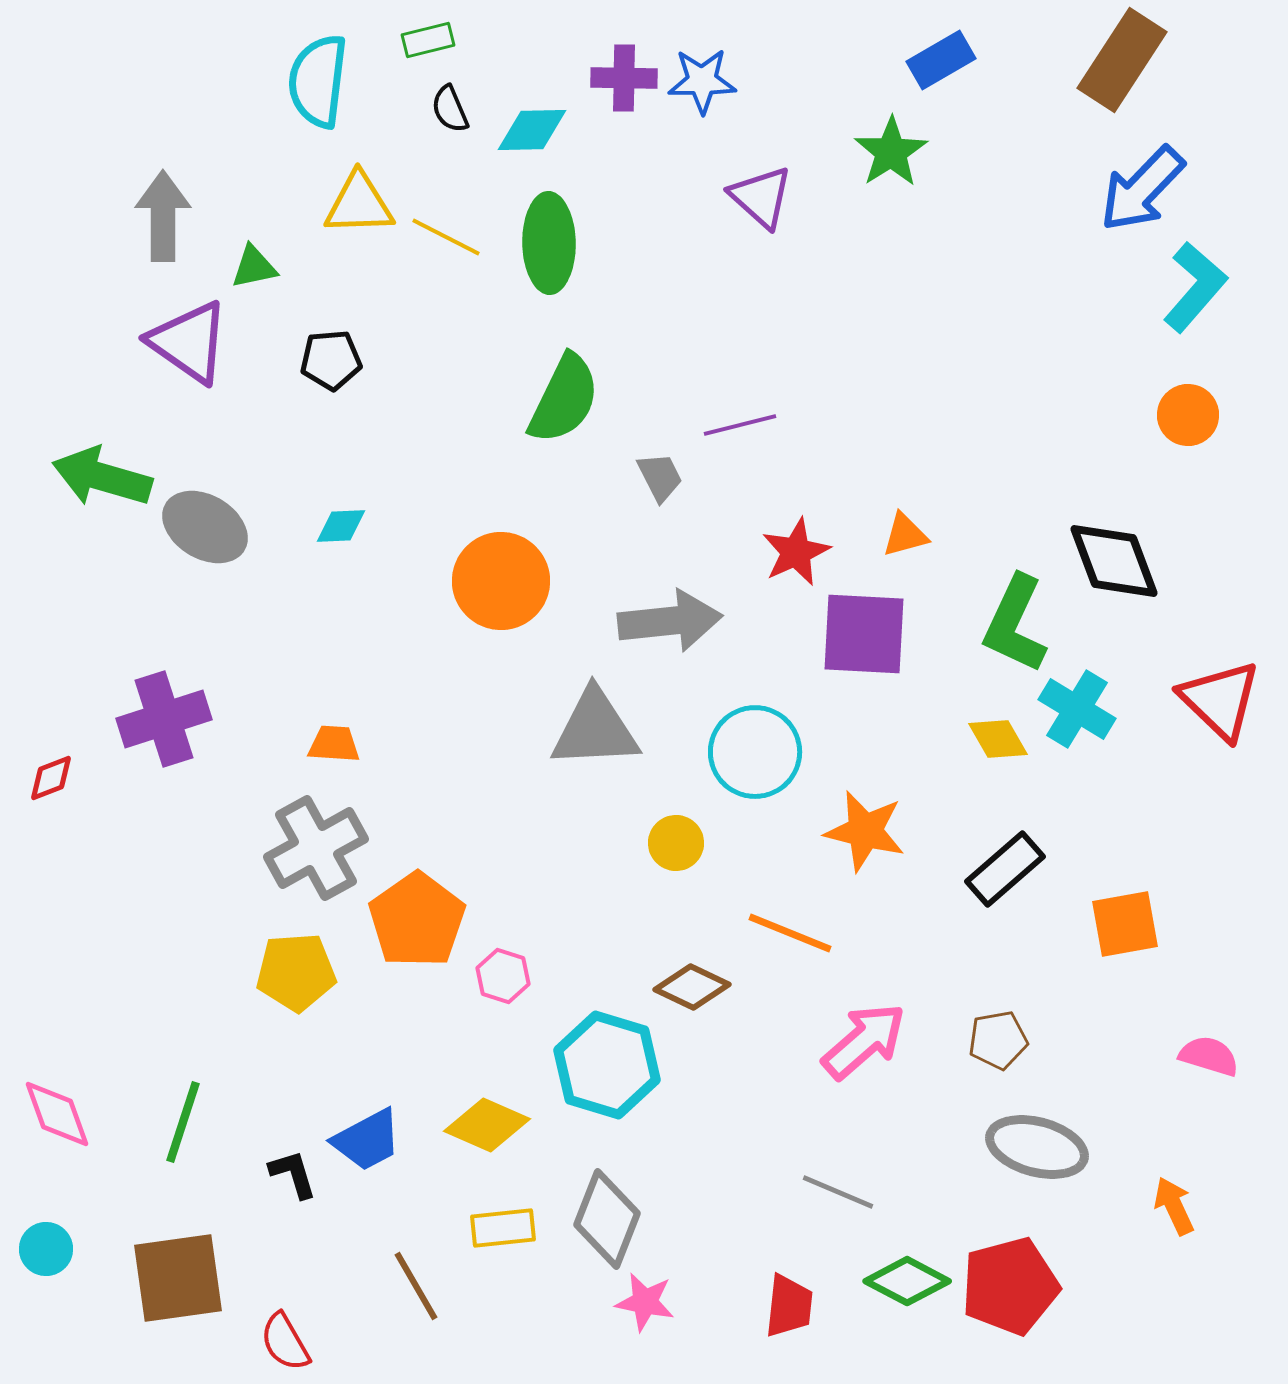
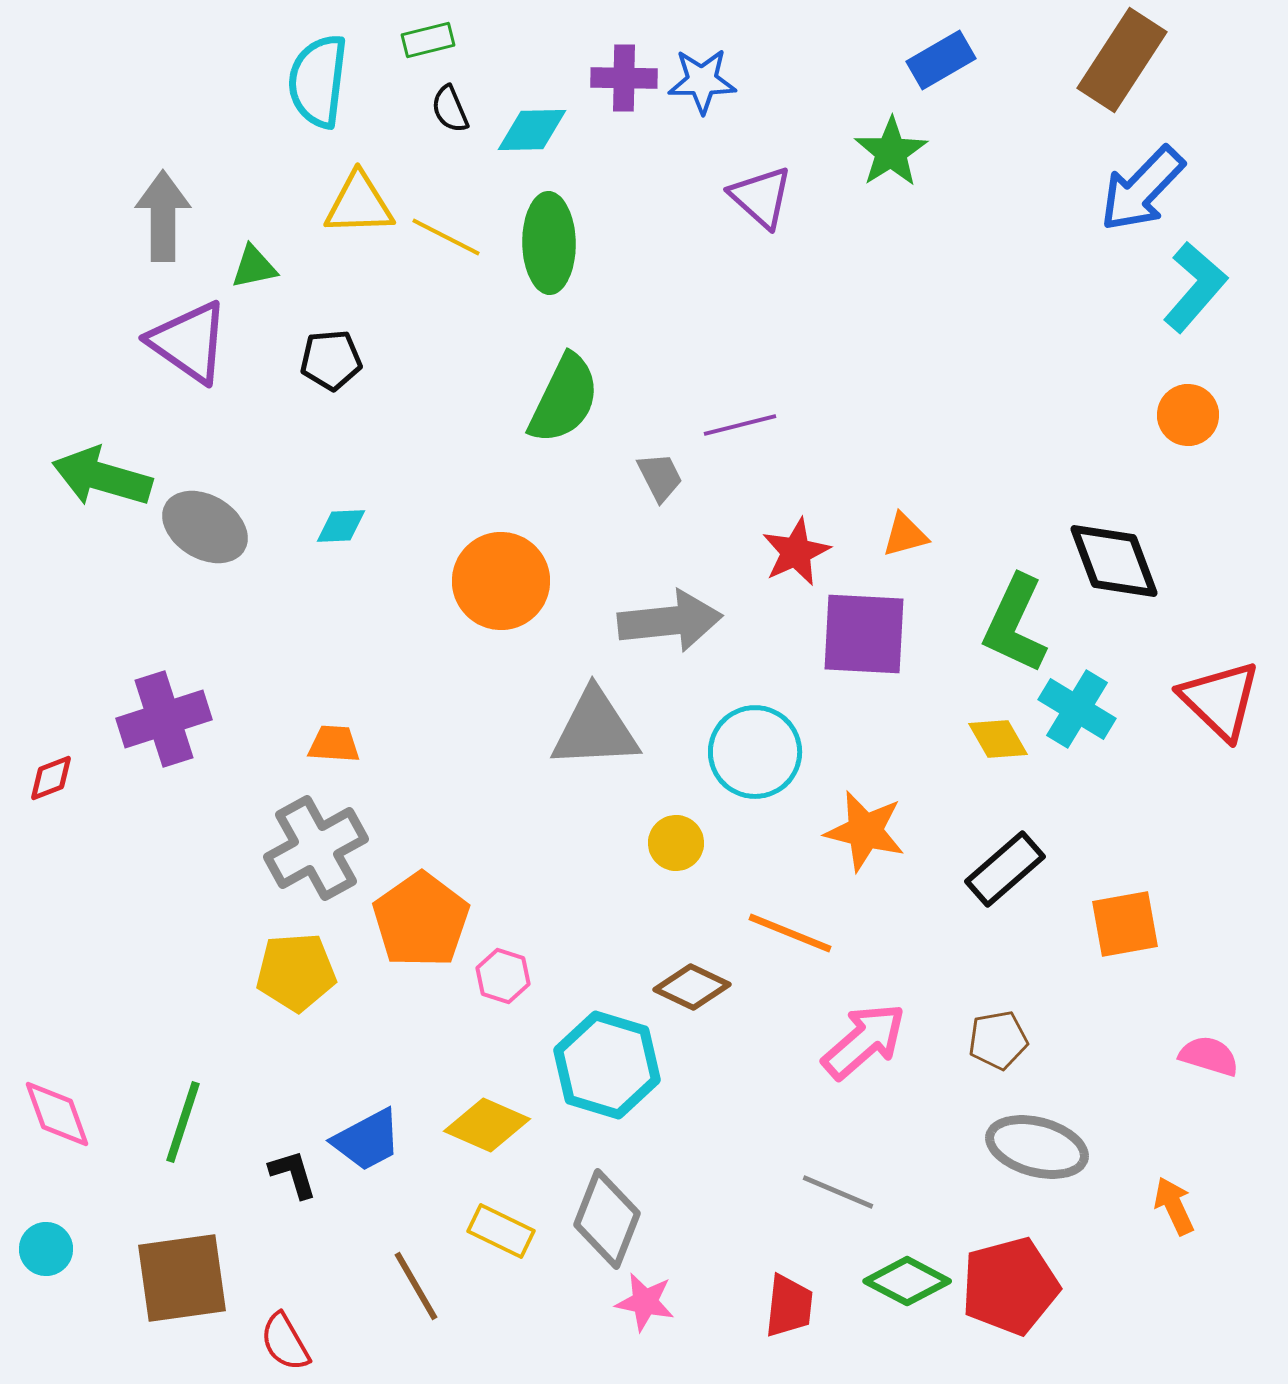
orange pentagon at (417, 920): moved 4 px right
yellow rectangle at (503, 1228): moved 2 px left, 3 px down; rotated 32 degrees clockwise
brown square at (178, 1278): moved 4 px right
